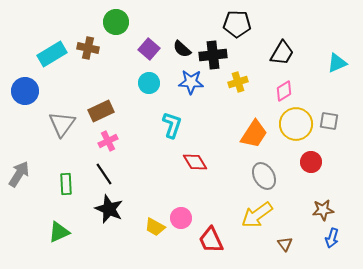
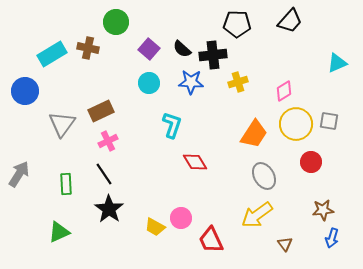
black trapezoid: moved 8 px right, 32 px up; rotated 12 degrees clockwise
black star: rotated 12 degrees clockwise
